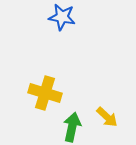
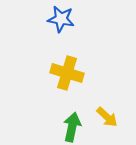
blue star: moved 1 px left, 2 px down
yellow cross: moved 22 px right, 20 px up
